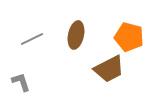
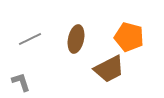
brown ellipse: moved 4 px down
gray line: moved 2 px left
